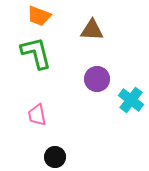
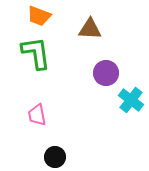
brown triangle: moved 2 px left, 1 px up
green L-shape: rotated 6 degrees clockwise
purple circle: moved 9 px right, 6 px up
